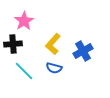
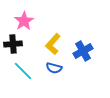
cyan line: moved 1 px left
